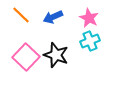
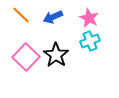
black star: rotated 15 degrees clockwise
